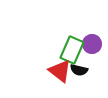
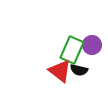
purple circle: moved 1 px down
